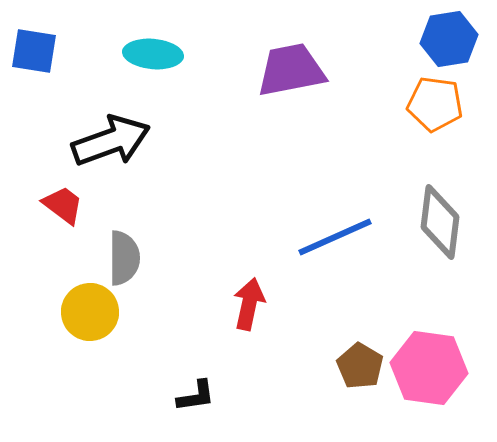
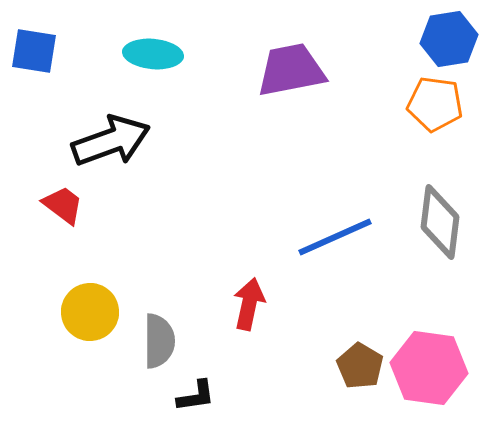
gray semicircle: moved 35 px right, 83 px down
